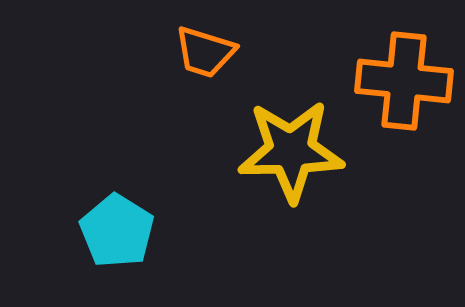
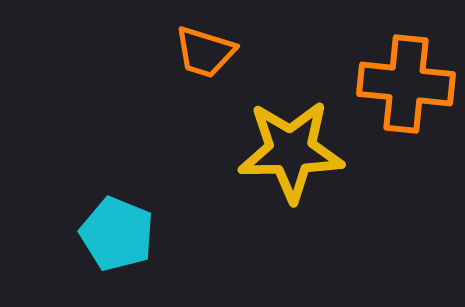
orange cross: moved 2 px right, 3 px down
cyan pentagon: moved 3 px down; rotated 10 degrees counterclockwise
